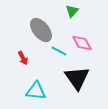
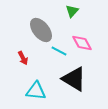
black triangle: moved 3 px left, 1 px down; rotated 24 degrees counterclockwise
